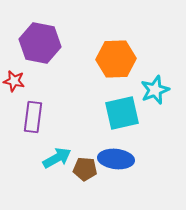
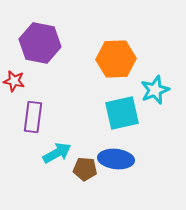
cyan arrow: moved 5 px up
